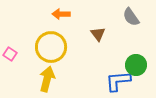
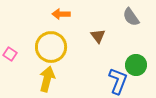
brown triangle: moved 2 px down
blue L-shape: rotated 116 degrees clockwise
